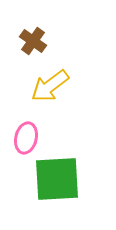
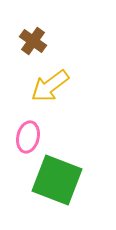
pink ellipse: moved 2 px right, 1 px up
green square: moved 1 px down; rotated 24 degrees clockwise
